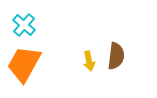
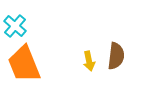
cyan cross: moved 9 px left, 1 px down
orange trapezoid: rotated 51 degrees counterclockwise
